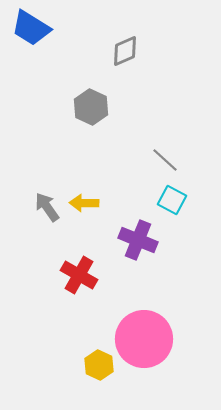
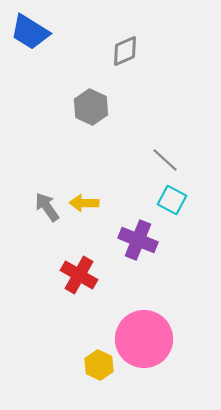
blue trapezoid: moved 1 px left, 4 px down
